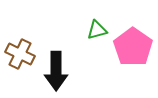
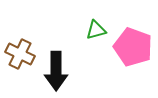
green triangle: moved 1 px left
pink pentagon: rotated 15 degrees counterclockwise
